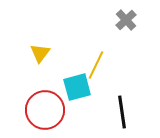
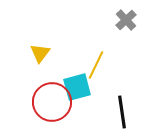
red circle: moved 7 px right, 8 px up
